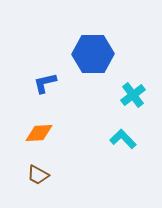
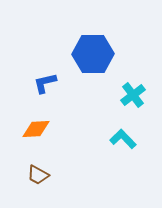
orange diamond: moved 3 px left, 4 px up
